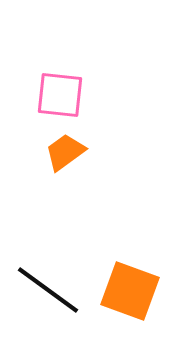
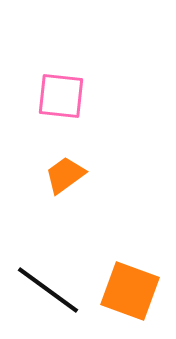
pink square: moved 1 px right, 1 px down
orange trapezoid: moved 23 px down
